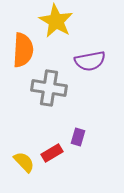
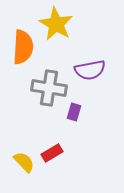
yellow star: moved 3 px down
orange semicircle: moved 3 px up
purple semicircle: moved 9 px down
purple rectangle: moved 4 px left, 25 px up
